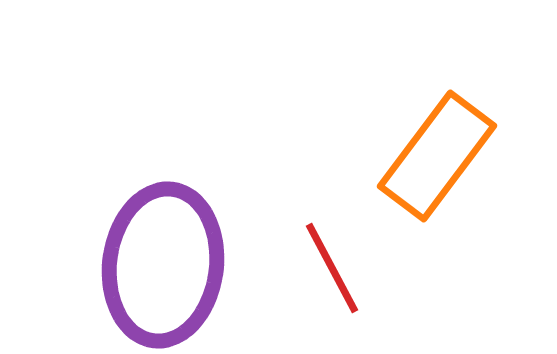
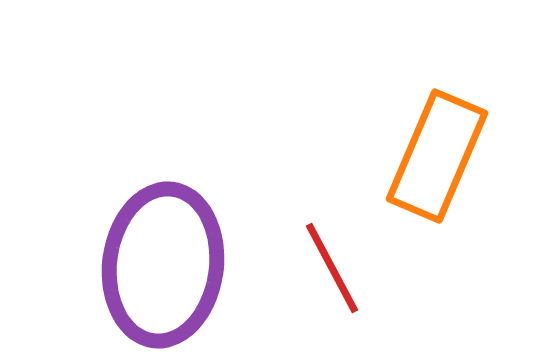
orange rectangle: rotated 14 degrees counterclockwise
